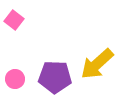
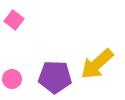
pink circle: moved 3 px left
